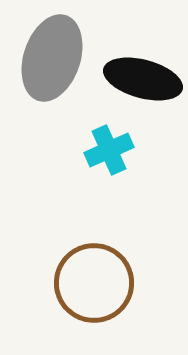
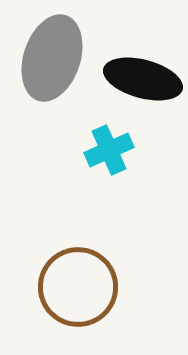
brown circle: moved 16 px left, 4 px down
